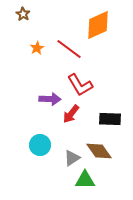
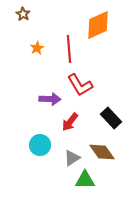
red line: rotated 48 degrees clockwise
red arrow: moved 1 px left, 8 px down
black rectangle: moved 1 px right, 1 px up; rotated 45 degrees clockwise
brown diamond: moved 3 px right, 1 px down
